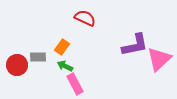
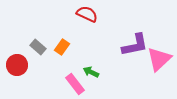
red semicircle: moved 2 px right, 4 px up
gray rectangle: moved 10 px up; rotated 42 degrees clockwise
green arrow: moved 26 px right, 6 px down
pink rectangle: rotated 10 degrees counterclockwise
